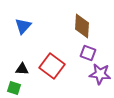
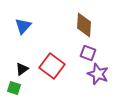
brown diamond: moved 2 px right, 1 px up
black triangle: rotated 40 degrees counterclockwise
purple star: moved 2 px left; rotated 15 degrees clockwise
